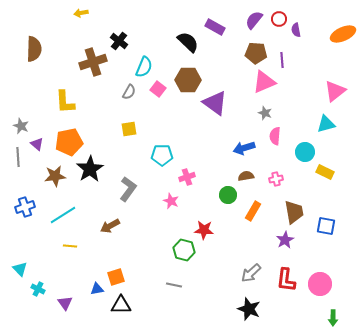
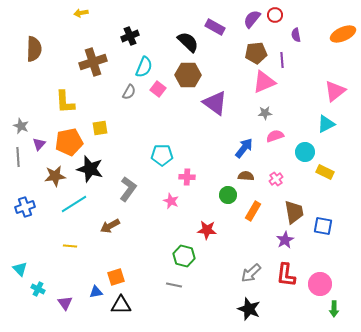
red circle at (279, 19): moved 4 px left, 4 px up
purple semicircle at (254, 20): moved 2 px left, 1 px up
purple semicircle at (296, 30): moved 5 px down
black cross at (119, 41): moved 11 px right, 5 px up; rotated 30 degrees clockwise
brown pentagon at (256, 53): rotated 10 degrees counterclockwise
brown hexagon at (188, 80): moved 5 px up
gray star at (265, 113): rotated 24 degrees counterclockwise
cyan triangle at (326, 124): rotated 12 degrees counterclockwise
yellow square at (129, 129): moved 29 px left, 1 px up
pink semicircle at (275, 136): rotated 66 degrees clockwise
purple triangle at (37, 144): moved 2 px right; rotated 32 degrees clockwise
blue arrow at (244, 148): rotated 145 degrees clockwise
black star at (90, 169): rotated 24 degrees counterclockwise
brown semicircle at (246, 176): rotated 14 degrees clockwise
pink cross at (187, 177): rotated 21 degrees clockwise
pink cross at (276, 179): rotated 24 degrees counterclockwise
cyan line at (63, 215): moved 11 px right, 11 px up
blue square at (326, 226): moved 3 px left
red star at (204, 230): moved 3 px right
green hexagon at (184, 250): moved 6 px down
red L-shape at (286, 280): moved 5 px up
blue triangle at (97, 289): moved 1 px left, 3 px down
green arrow at (333, 318): moved 1 px right, 9 px up
